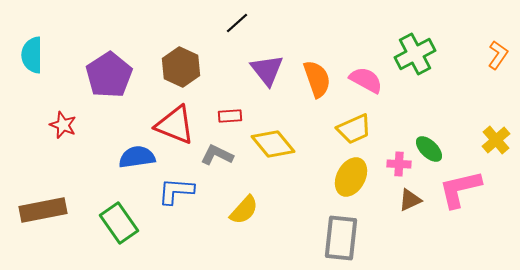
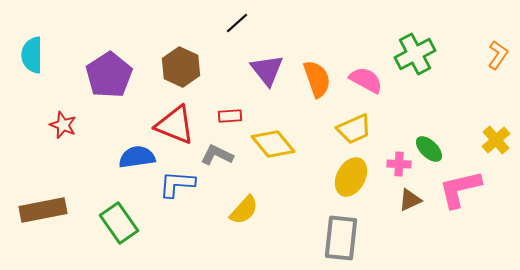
blue L-shape: moved 1 px right, 7 px up
